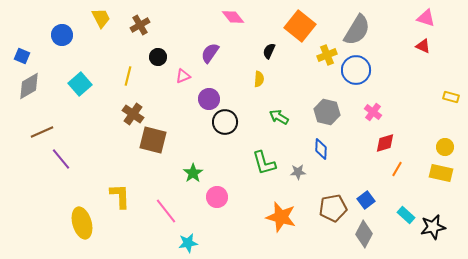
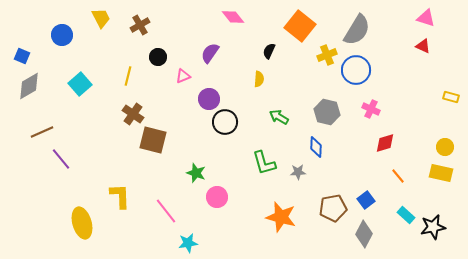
pink cross at (373, 112): moved 2 px left, 3 px up; rotated 12 degrees counterclockwise
blue diamond at (321, 149): moved 5 px left, 2 px up
orange line at (397, 169): moved 1 px right, 7 px down; rotated 70 degrees counterclockwise
green star at (193, 173): moved 3 px right; rotated 18 degrees counterclockwise
